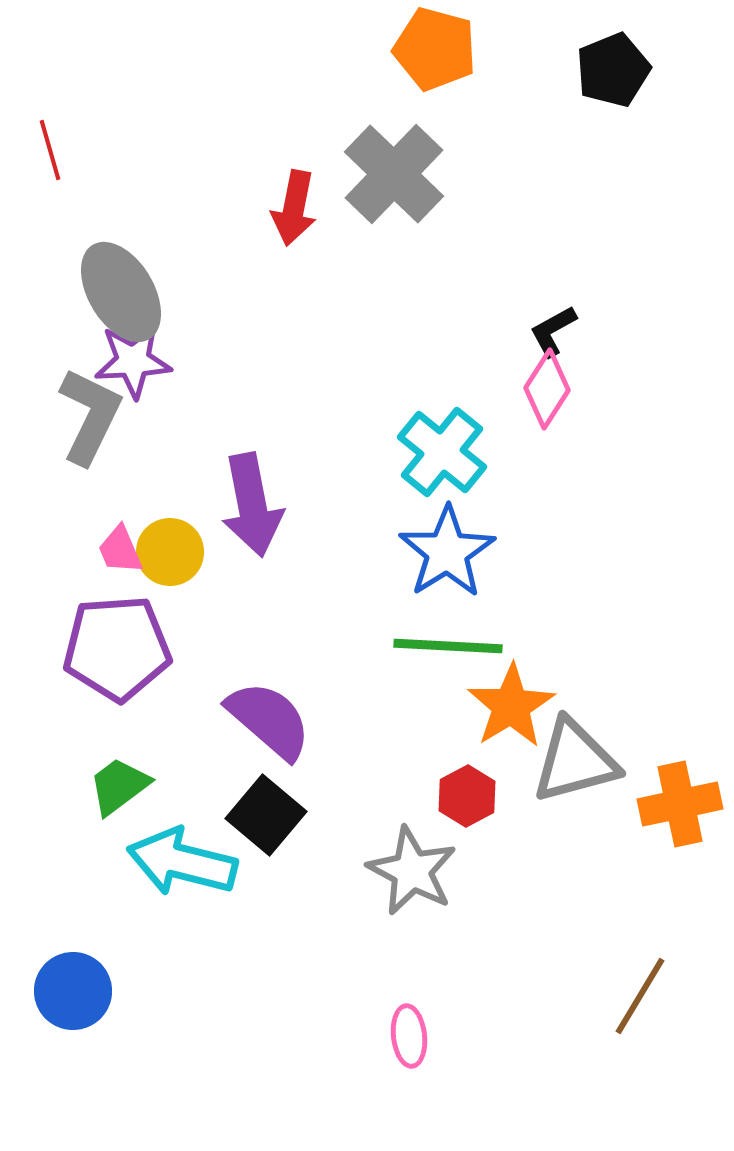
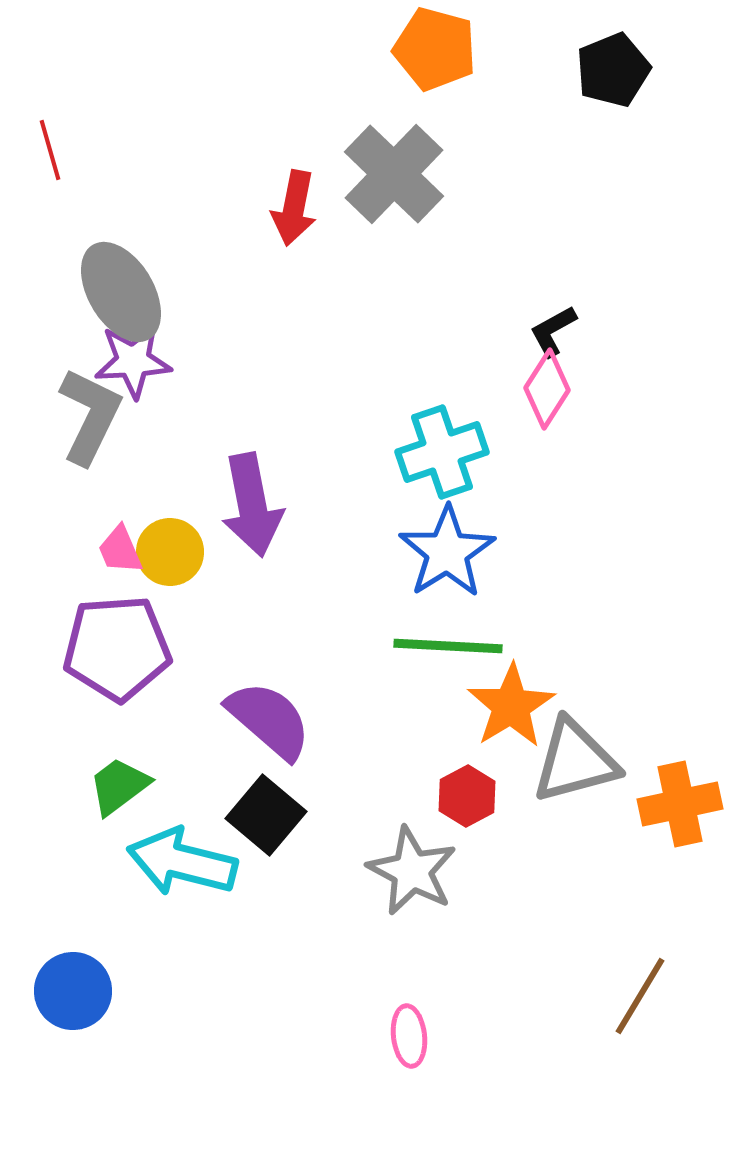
cyan cross: rotated 32 degrees clockwise
